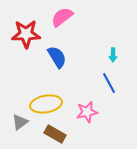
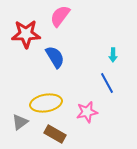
pink semicircle: moved 2 px left, 1 px up; rotated 15 degrees counterclockwise
blue semicircle: moved 2 px left
blue line: moved 2 px left
yellow ellipse: moved 1 px up
